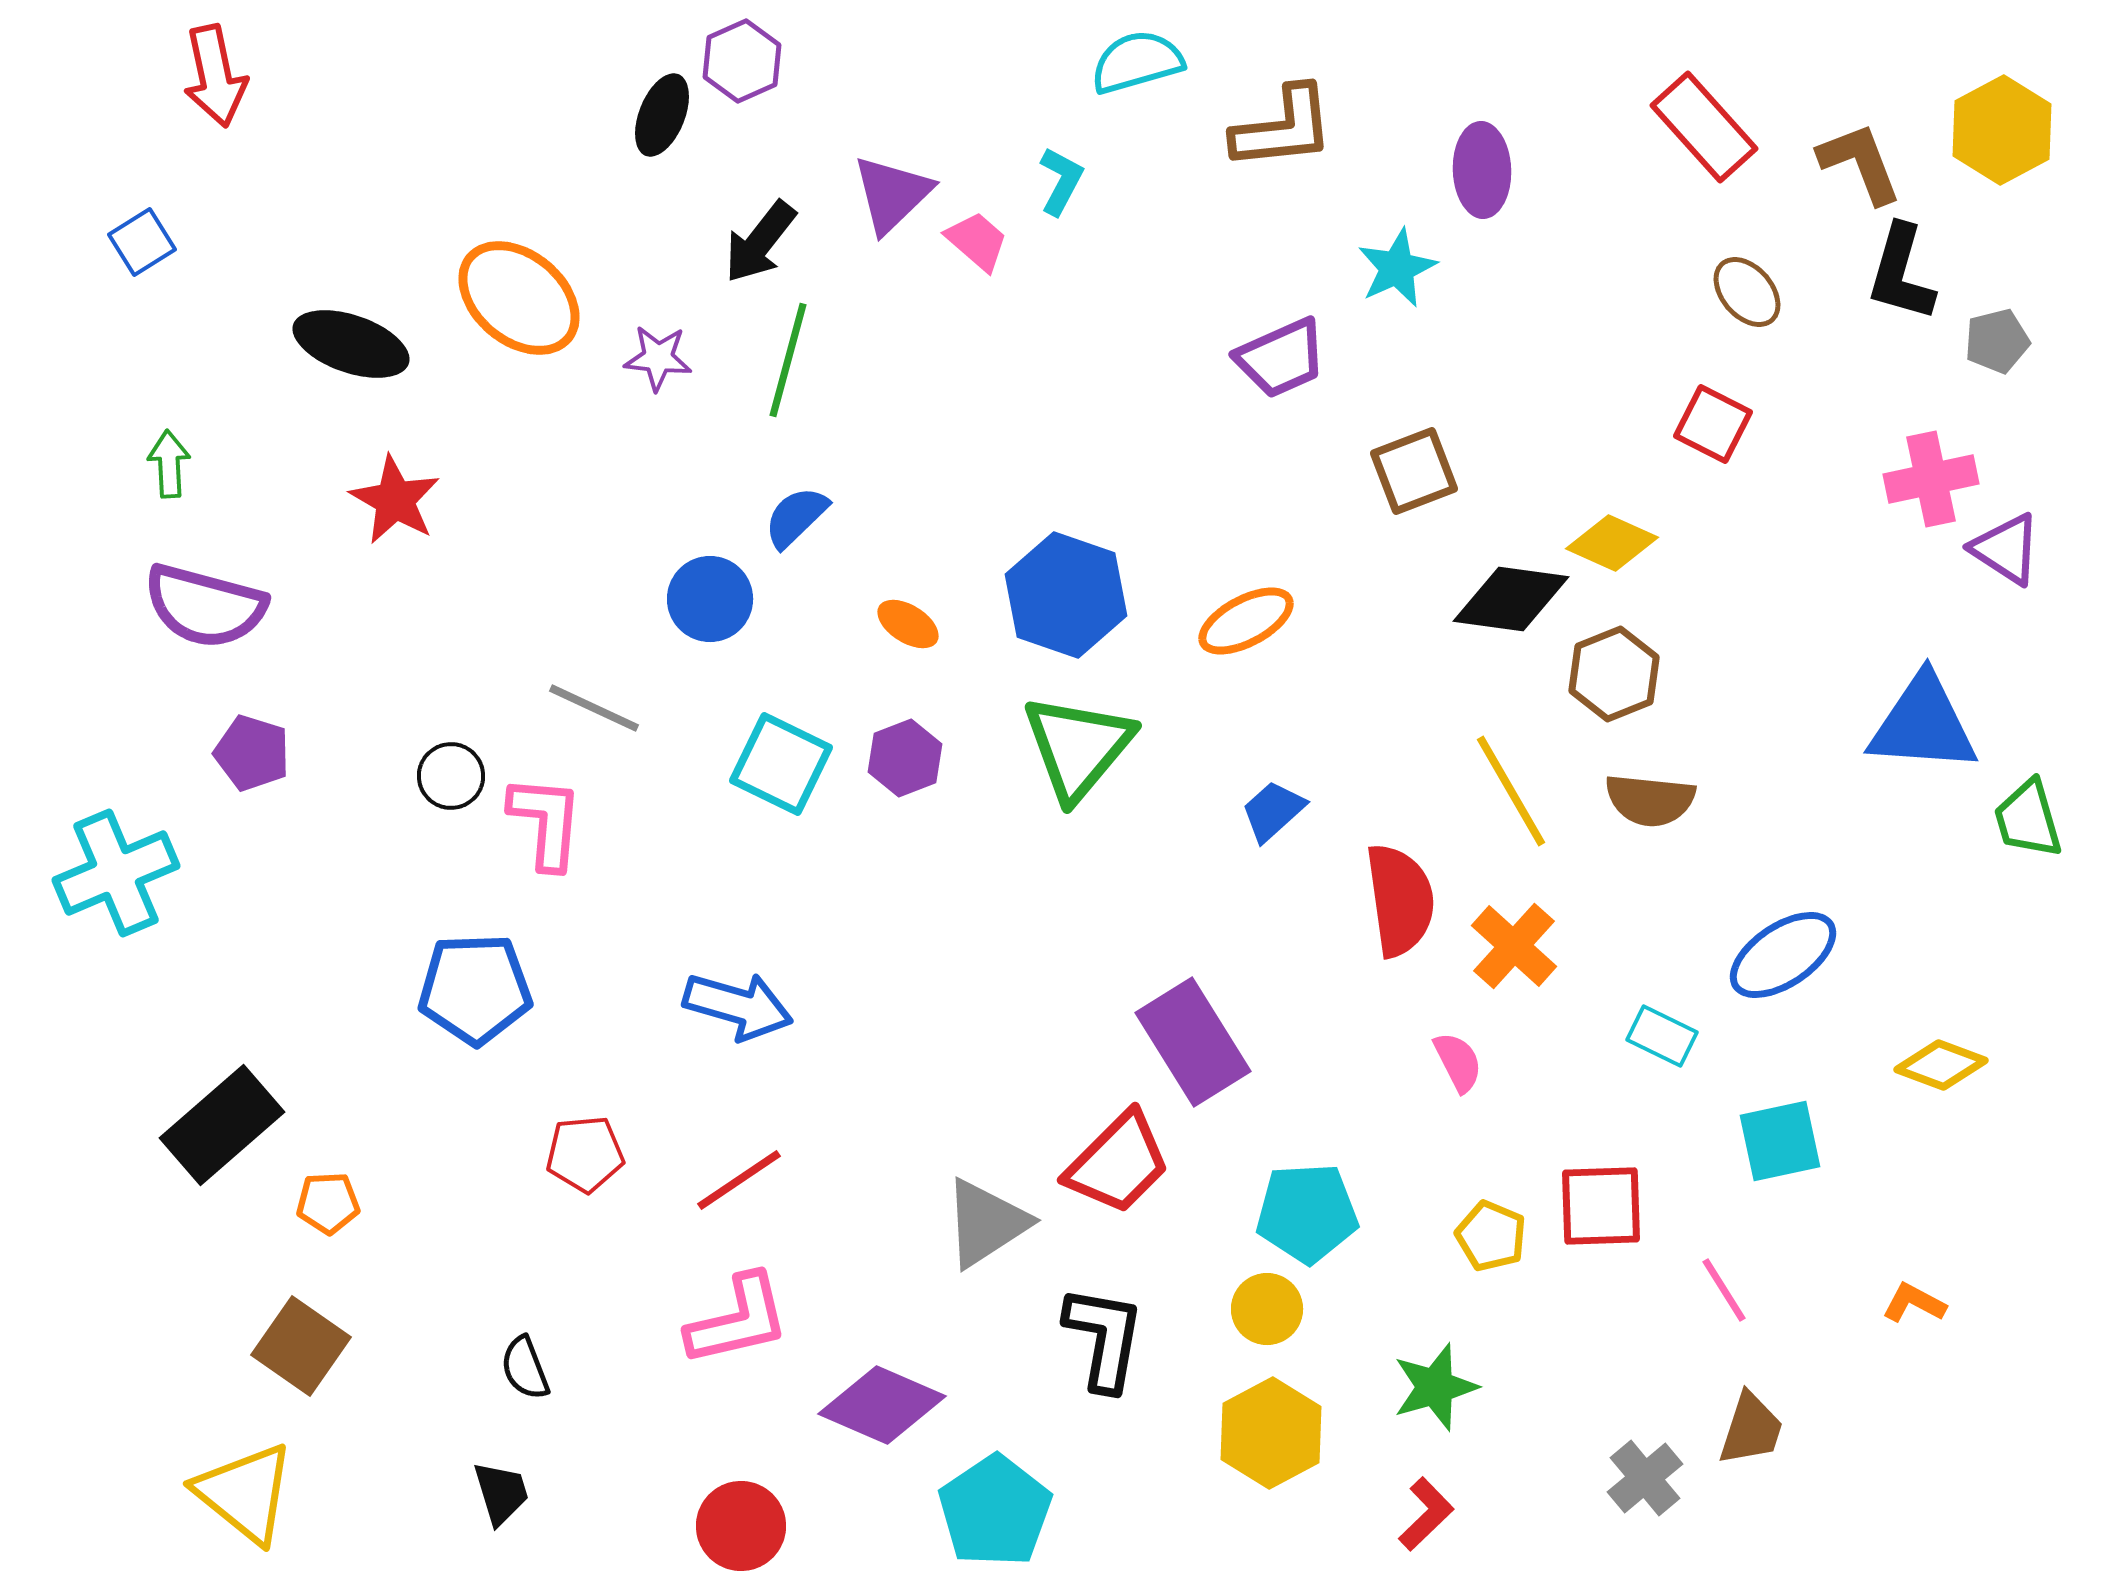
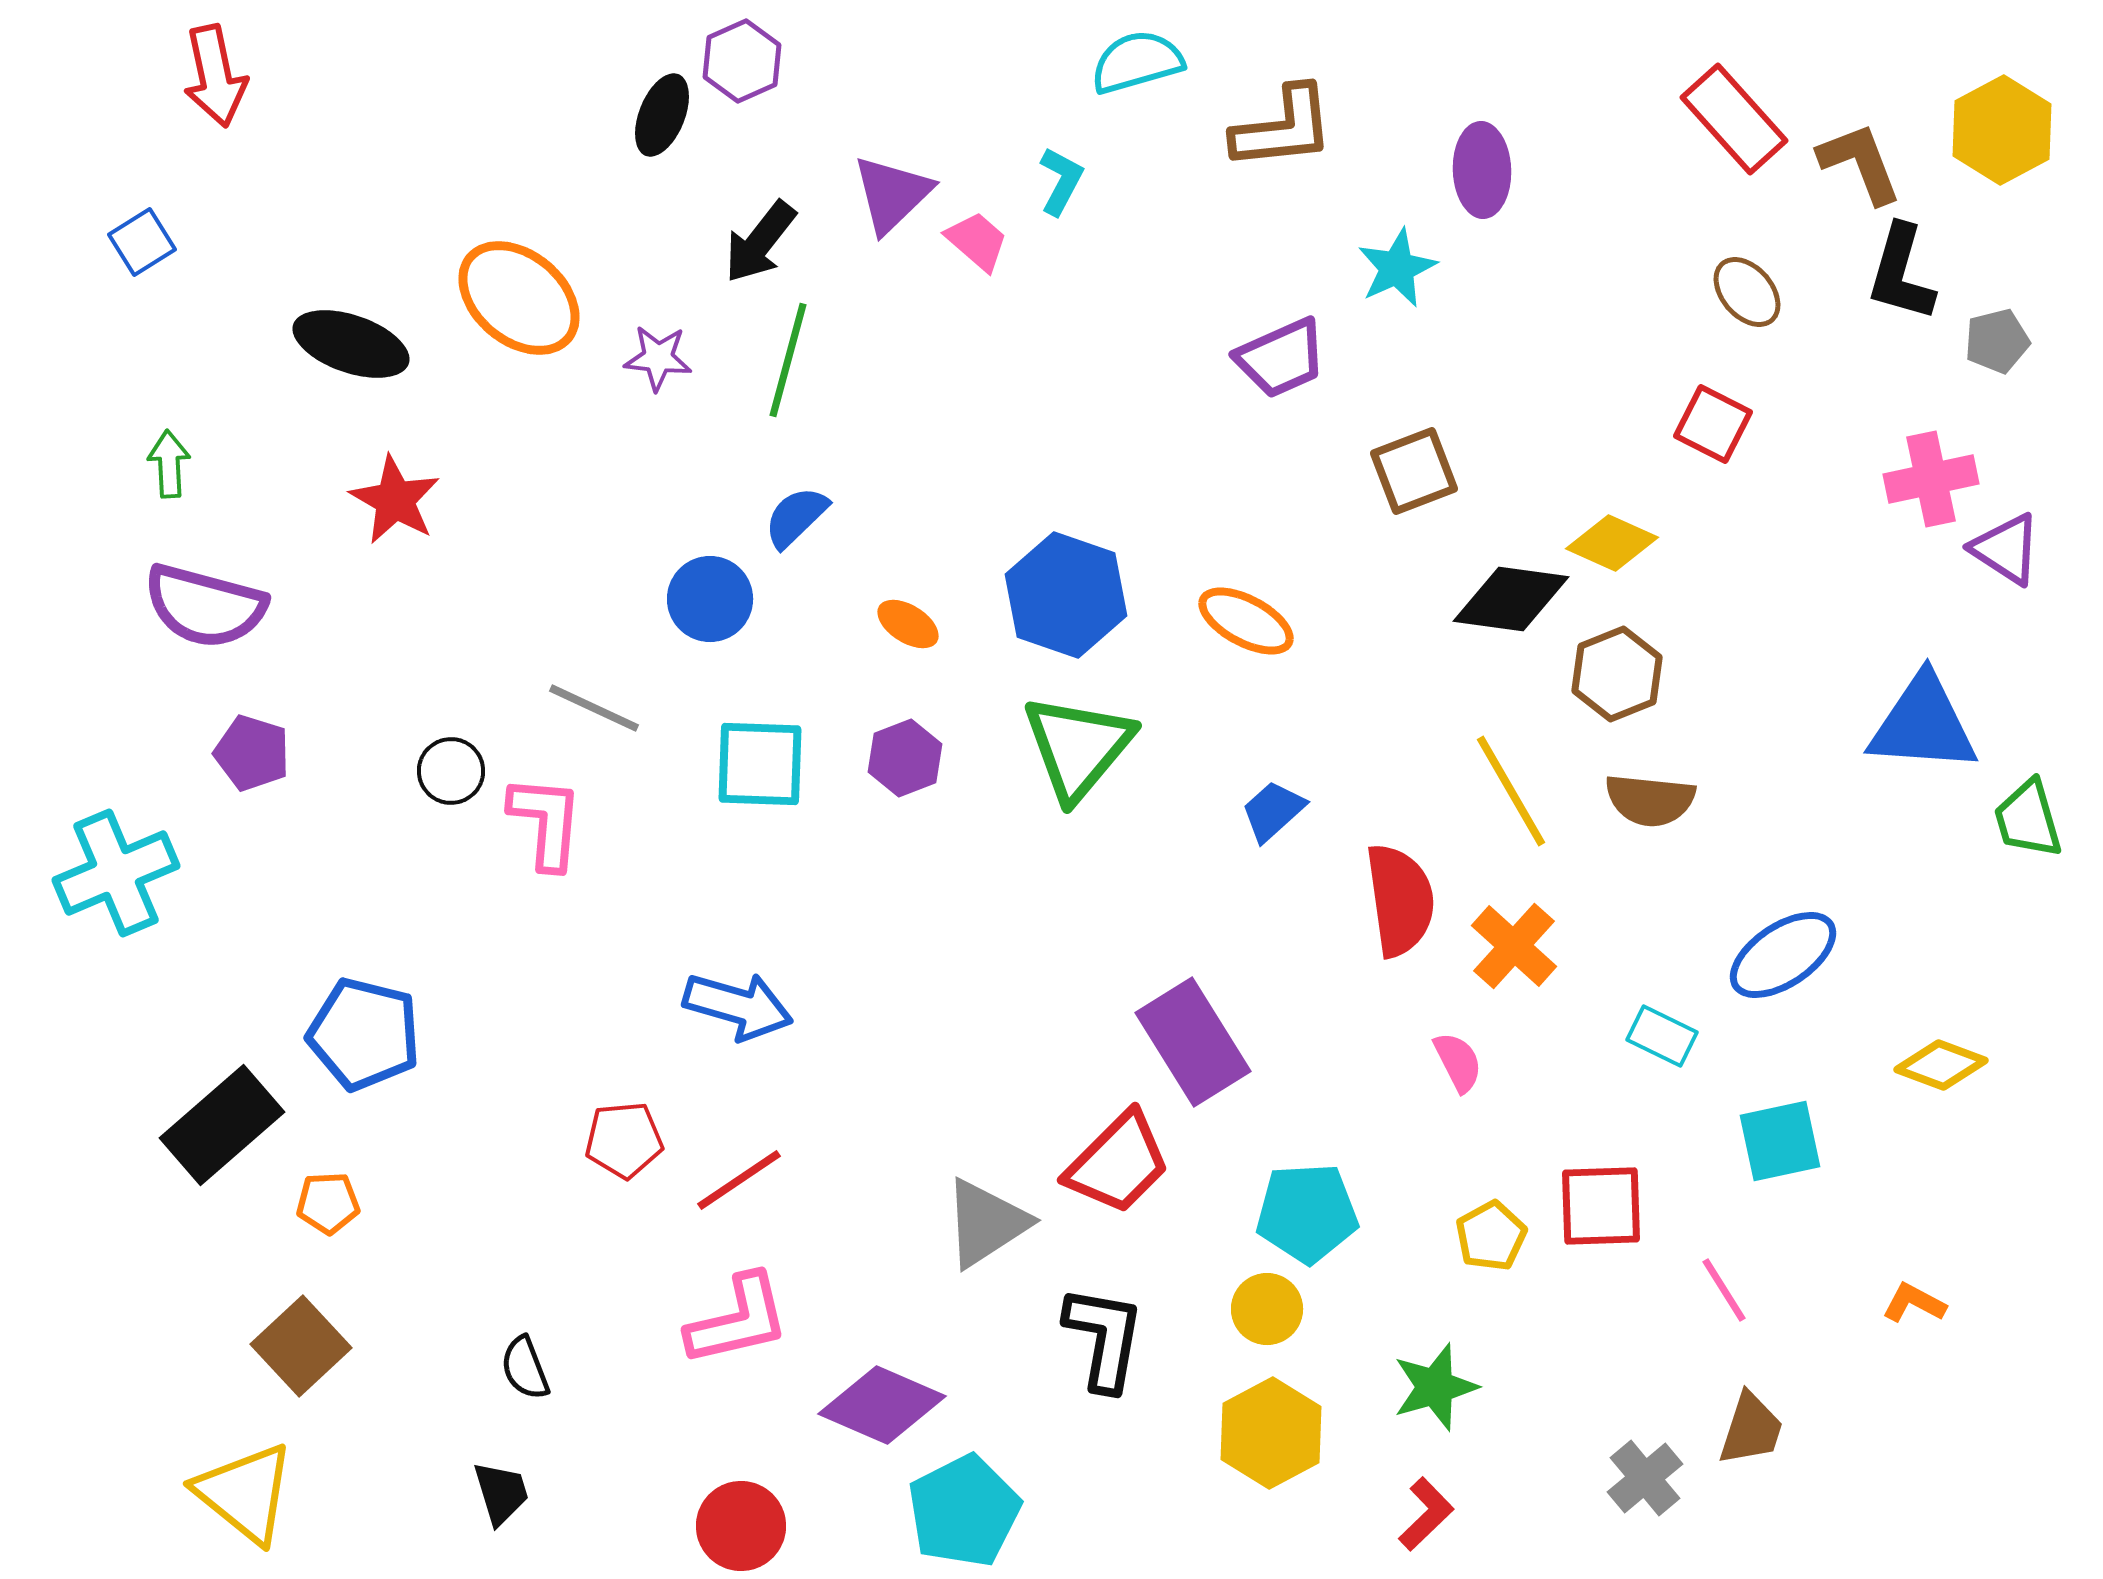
red rectangle at (1704, 127): moved 30 px right, 8 px up
orange ellipse at (1246, 621): rotated 56 degrees clockwise
brown hexagon at (1614, 674): moved 3 px right
cyan square at (781, 764): moved 21 px left; rotated 24 degrees counterclockwise
black circle at (451, 776): moved 5 px up
blue pentagon at (475, 989): moved 111 px left, 45 px down; rotated 16 degrees clockwise
red pentagon at (585, 1154): moved 39 px right, 14 px up
yellow pentagon at (1491, 1236): rotated 20 degrees clockwise
brown square at (301, 1346): rotated 12 degrees clockwise
cyan pentagon at (995, 1511): moved 31 px left; rotated 7 degrees clockwise
